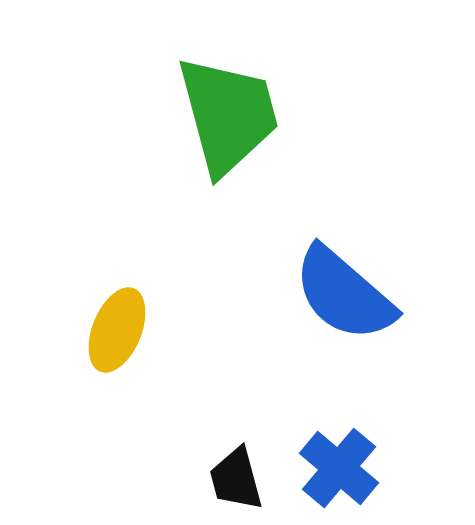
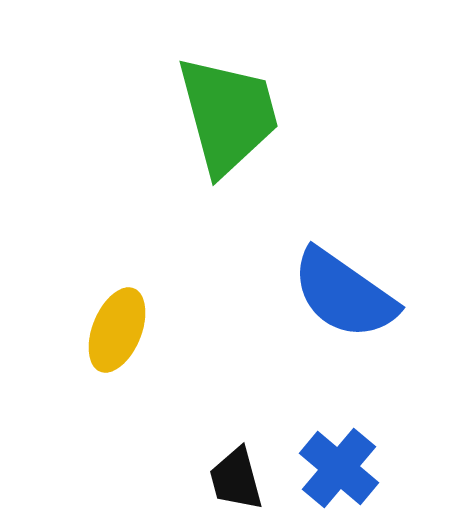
blue semicircle: rotated 6 degrees counterclockwise
